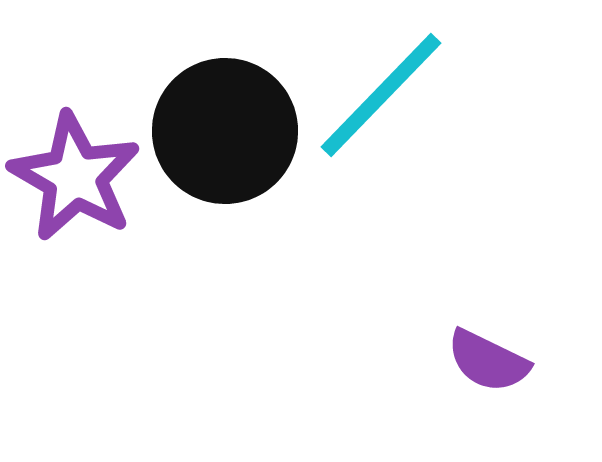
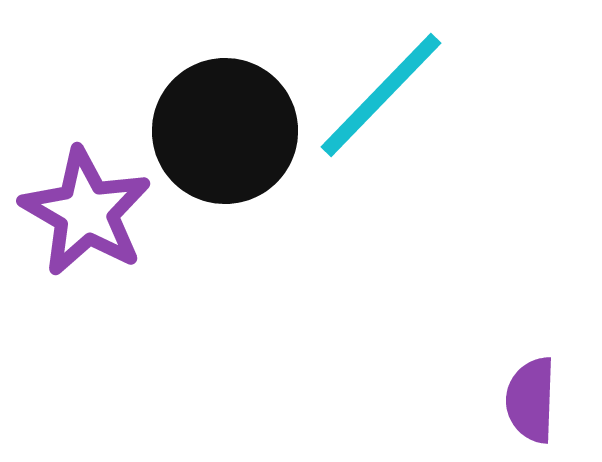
purple star: moved 11 px right, 35 px down
purple semicircle: moved 43 px right, 39 px down; rotated 66 degrees clockwise
